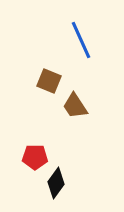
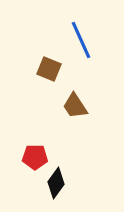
brown square: moved 12 px up
